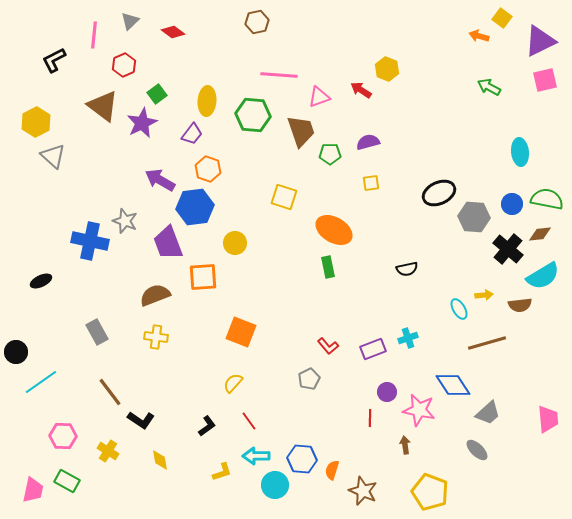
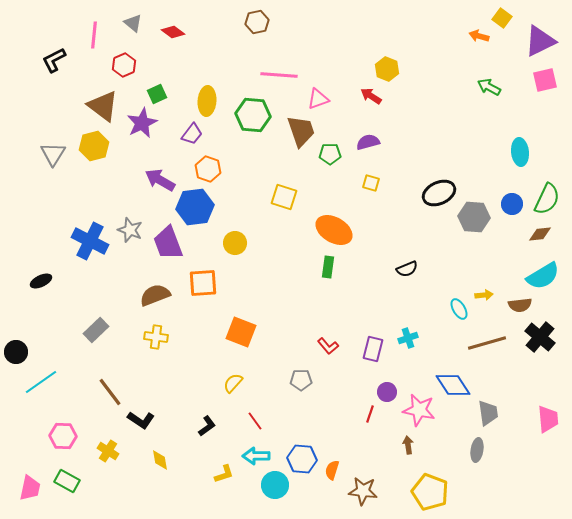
gray triangle at (130, 21): moved 3 px right, 2 px down; rotated 36 degrees counterclockwise
red arrow at (361, 90): moved 10 px right, 6 px down
green square at (157, 94): rotated 12 degrees clockwise
pink triangle at (319, 97): moved 1 px left, 2 px down
yellow hexagon at (36, 122): moved 58 px right, 24 px down; rotated 12 degrees clockwise
gray triangle at (53, 156): moved 2 px up; rotated 20 degrees clockwise
yellow square at (371, 183): rotated 24 degrees clockwise
green semicircle at (547, 199): rotated 104 degrees clockwise
gray star at (125, 221): moved 5 px right, 9 px down
blue cross at (90, 241): rotated 15 degrees clockwise
black cross at (508, 249): moved 32 px right, 88 px down
green rectangle at (328, 267): rotated 20 degrees clockwise
black semicircle at (407, 269): rotated 10 degrees counterclockwise
orange square at (203, 277): moved 6 px down
gray rectangle at (97, 332): moved 1 px left, 2 px up; rotated 75 degrees clockwise
purple rectangle at (373, 349): rotated 55 degrees counterclockwise
gray pentagon at (309, 379): moved 8 px left, 1 px down; rotated 25 degrees clockwise
gray trapezoid at (488, 413): rotated 56 degrees counterclockwise
red line at (370, 418): moved 4 px up; rotated 18 degrees clockwise
red line at (249, 421): moved 6 px right
brown arrow at (405, 445): moved 3 px right
gray ellipse at (477, 450): rotated 55 degrees clockwise
yellow L-shape at (222, 472): moved 2 px right, 2 px down
pink trapezoid at (33, 490): moved 3 px left, 2 px up
brown star at (363, 491): rotated 16 degrees counterclockwise
